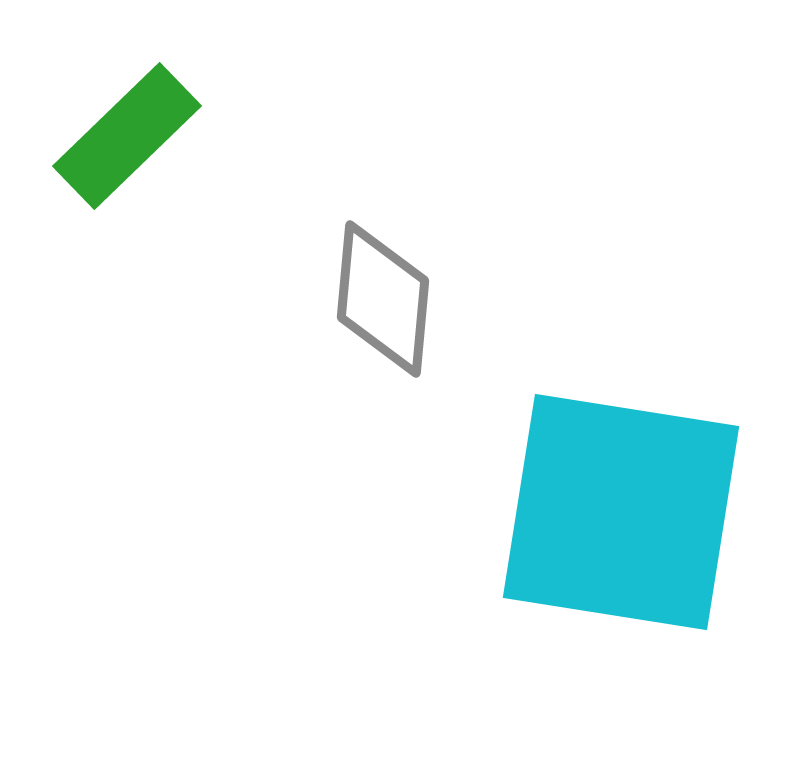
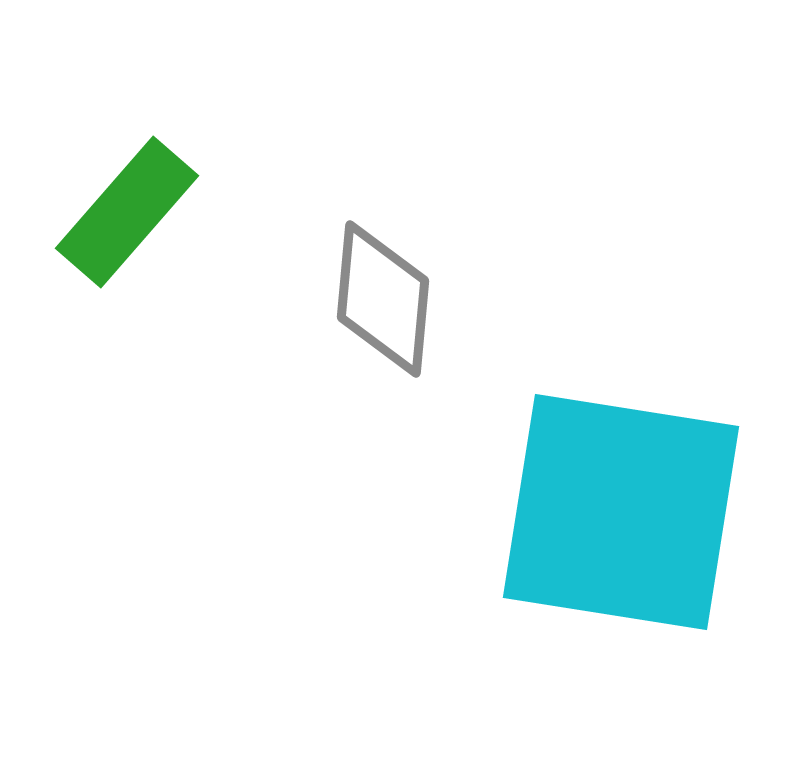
green rectangle: moved 76 px down; rotated 5 degrees counterclockwise
